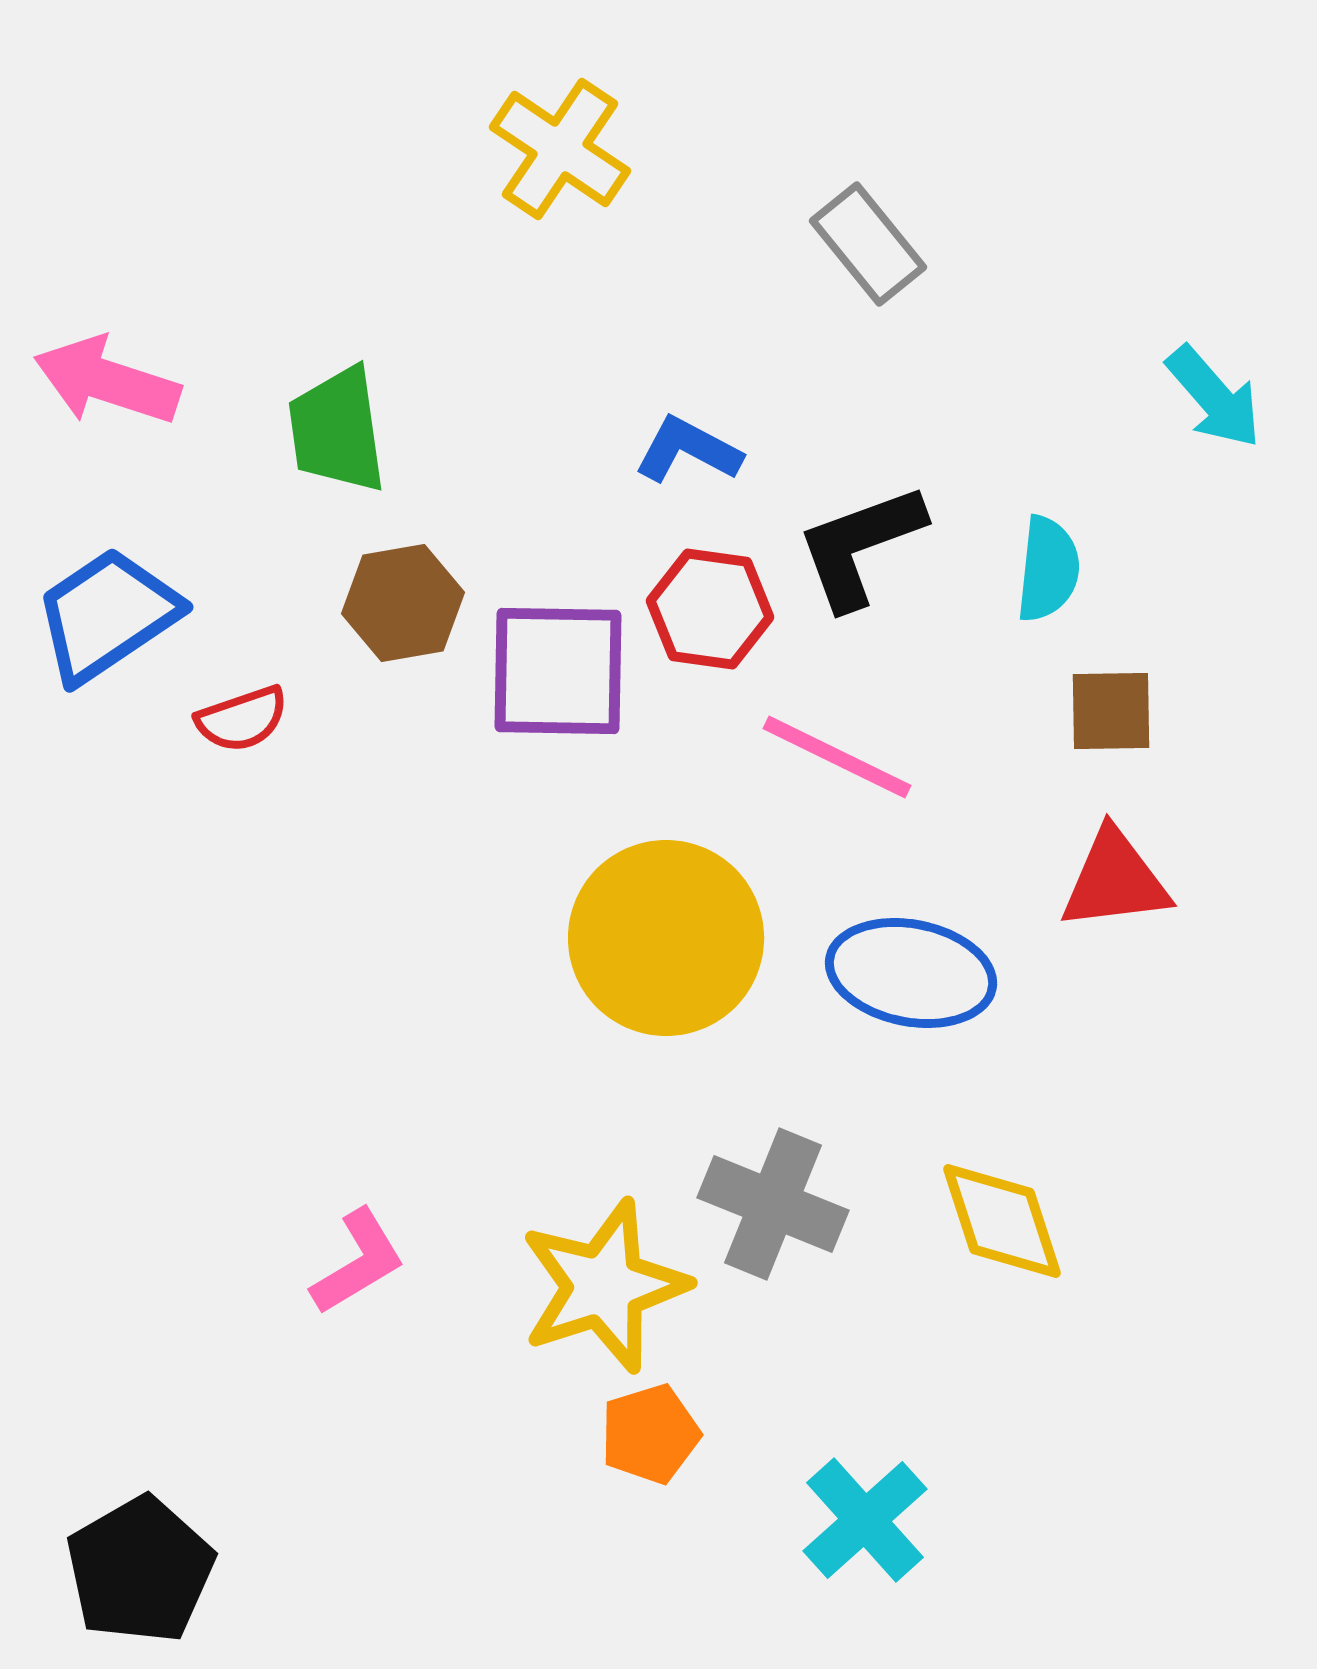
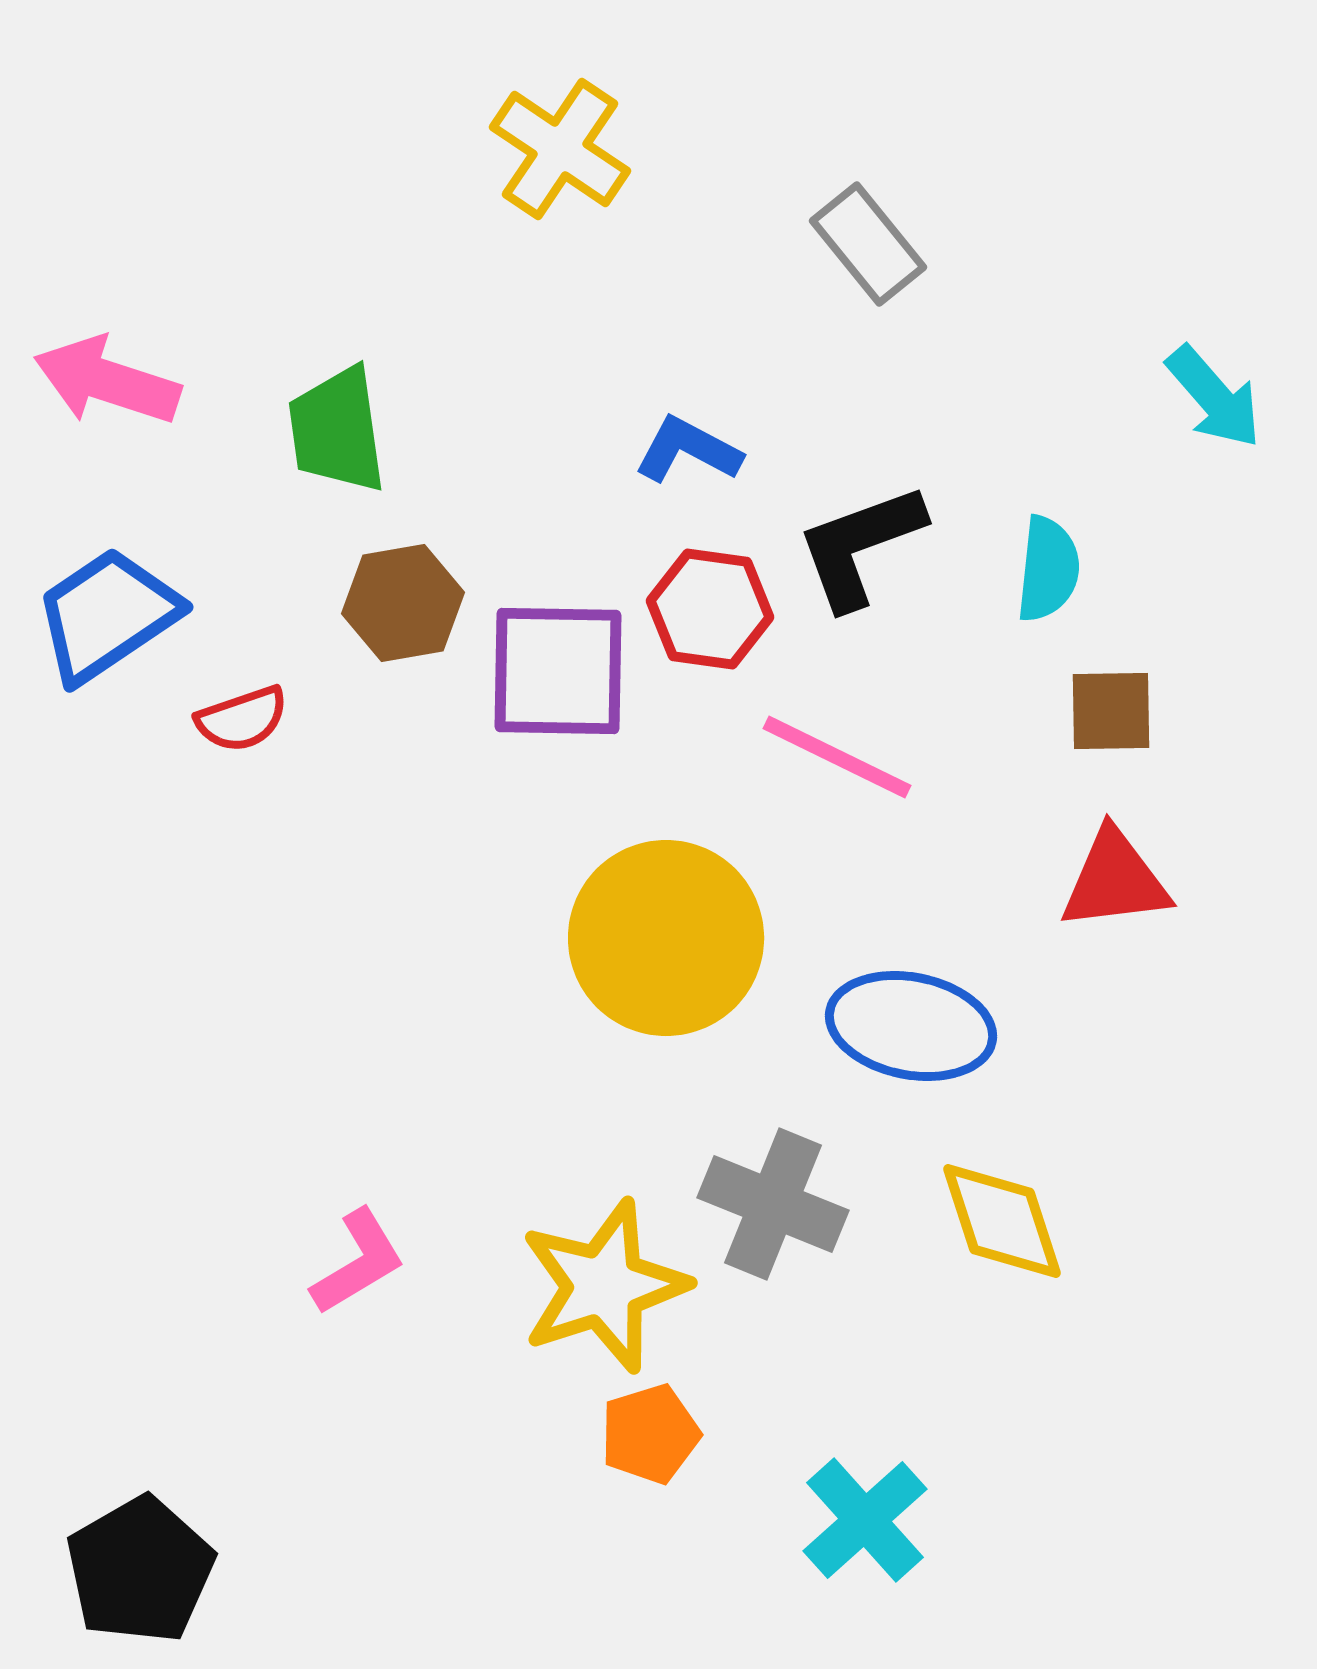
blue ellipse: moved 53 px down
